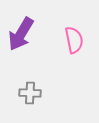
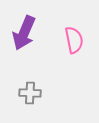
purple arrow: moved 3 px right, 1 px up; rotated 8 degrees counterclockwise
